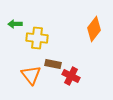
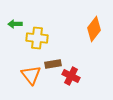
brown rectangle: rotated 21 degrees counterclockwise
